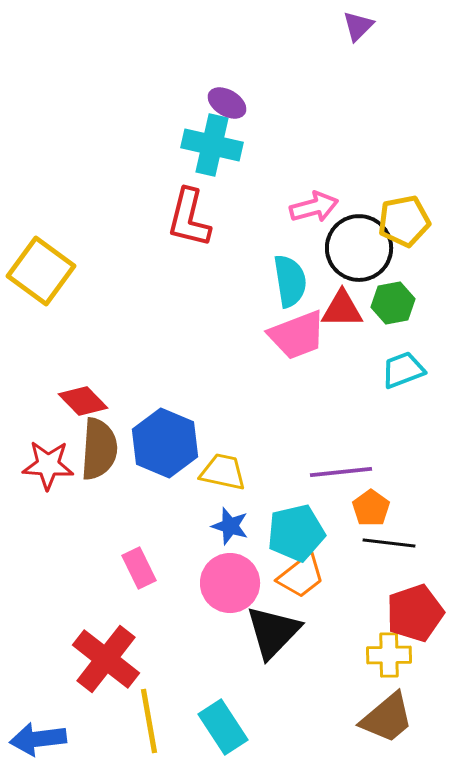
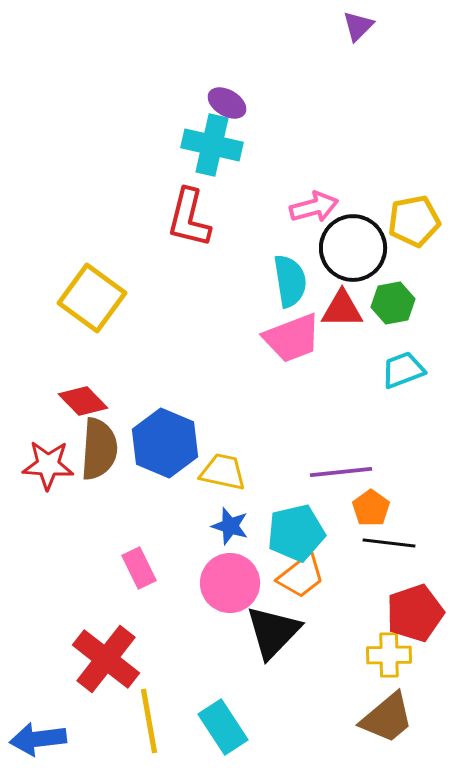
yellow pentagon: moved 10 px right
black circle: moved 6 px left
yellow square: moved 51 px right, 27 px down
pink trapezoid: moved 5 px left, 3 px down
